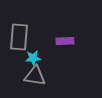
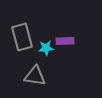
gray rectangle: moved 3 px right; rotated 20 degrees counterclockwise
cyan star: moved 13 px right, 10 px up
